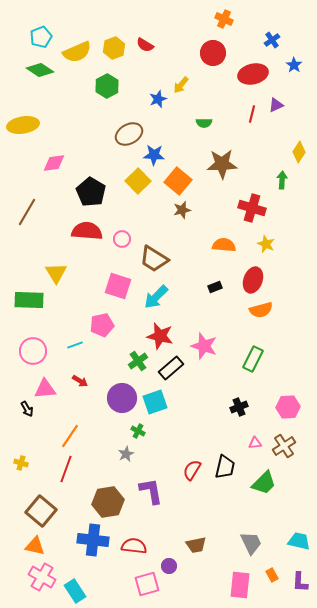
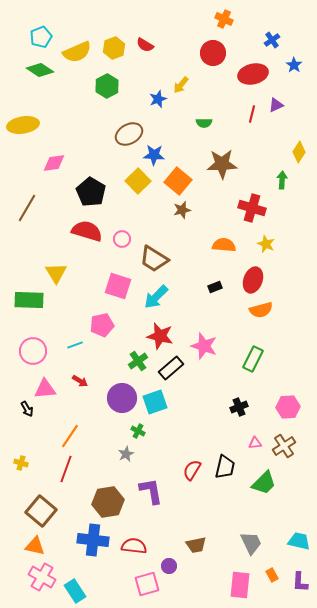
brown line at (27, 212): moved 4 px up
red semicircle at (87, 231): rotated 12 degrees clockwise
